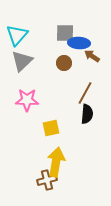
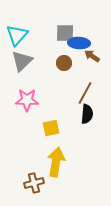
brown cross: moved 13 px left, 3 px down
